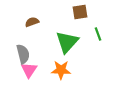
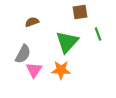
gray semicircle: rotated 42 degrees clockwise
pink triangle: moved 5 px right
